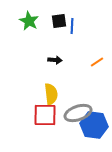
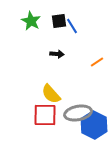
green star: moved 2 px right
blue line: rotated 35 degrees counterclockwise
black arrow: moved 2 px right, 6 px up
yellow semicircle: rotated 145 degrees clockwise
gray ellipse: rotated 8 degrees clockwise
blue hexagon: rotated 20 degrees clockwise
